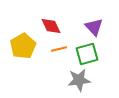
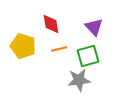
red diamond: moved 2 px up; rotated 15 degrees clockwise
yellow pentagon: rotated 25 degrees counterclockwise
green square: moved 1 px right, 2 px down
